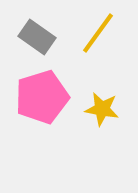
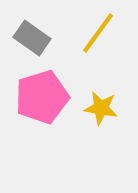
gray rectangle: moved 5 px left, 1 px down
yellow star: moved 1 px left, 1 px up
